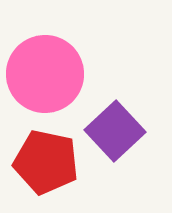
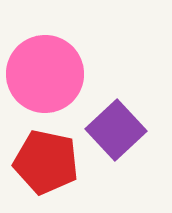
purple square: moved 1 px right, 1 px up
